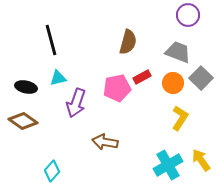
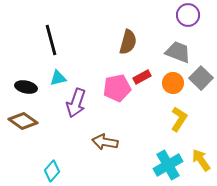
yellow L-shape: moved 1 px left, 1 px down
